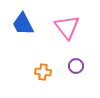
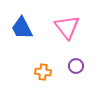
blue trapezoid: moved 1 px left, 4 px down
